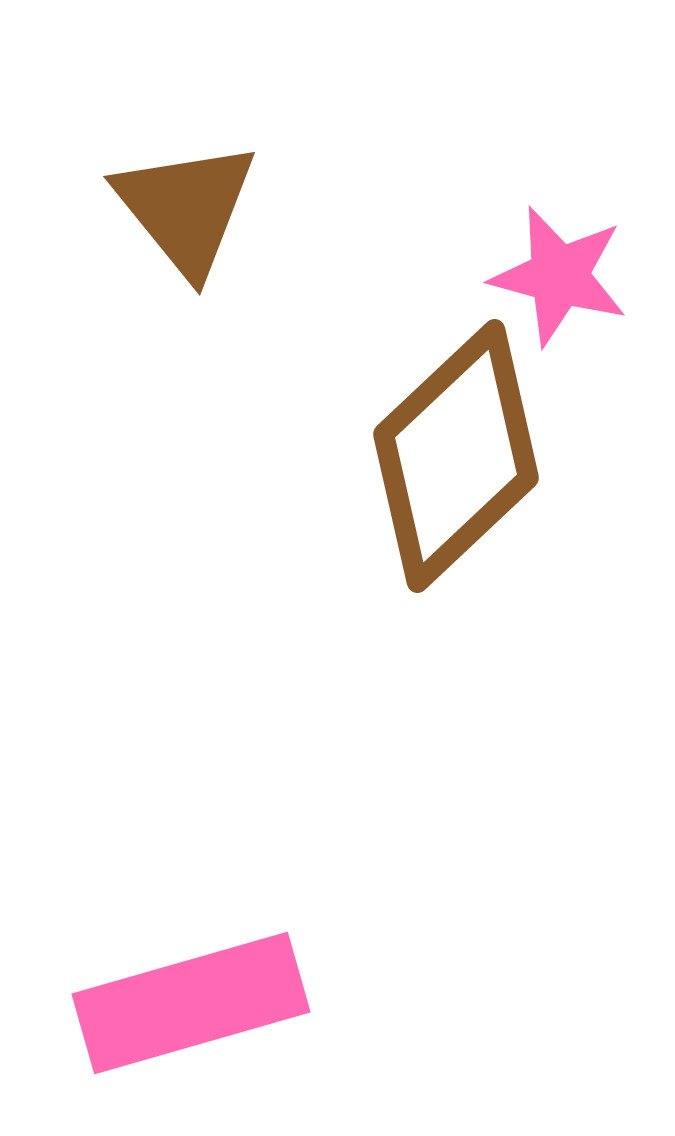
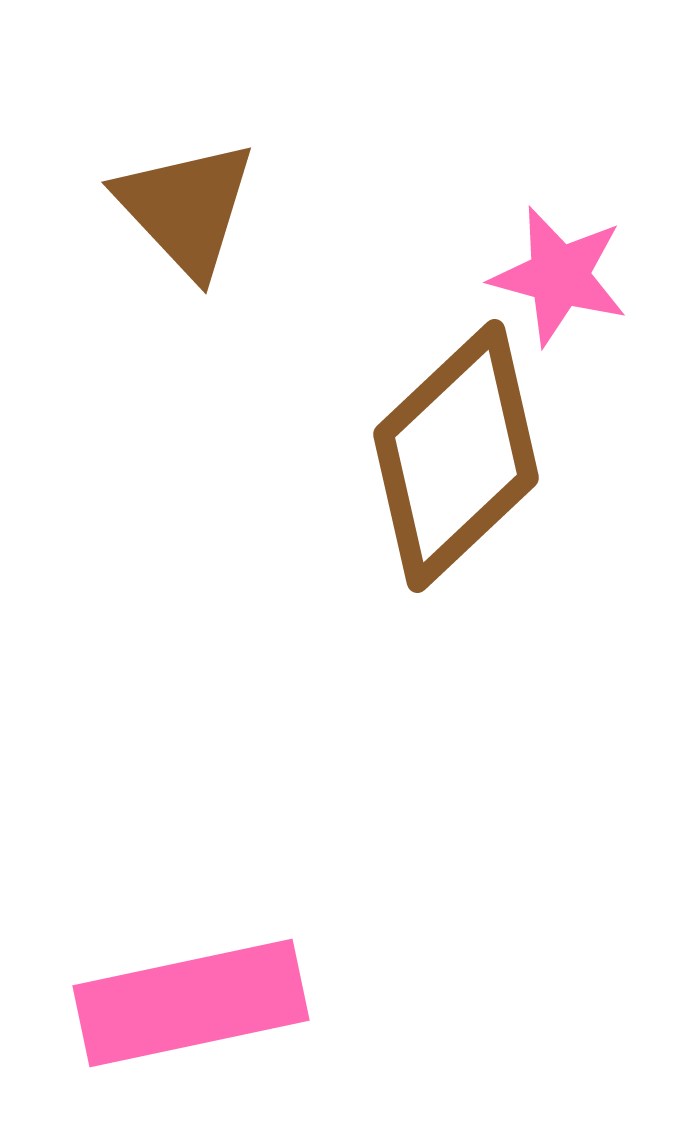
brown triangle: rotated 4 degrees counterclockwise
pink rectangle: rotated 4 degrees clockwise
